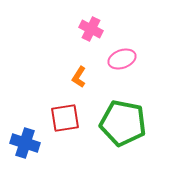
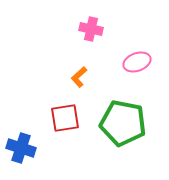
pink cross: rotated 15 degrees counterclockwise
pink ellipse: moved 15 px right, 3 px down
orange L-shape: rotated 15 degrees clockwise
blue cross: moved 4 px left, 5 px down
